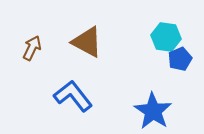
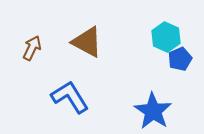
cyan hexagon: rotated 16 degrees clockwise
blue L-shape: moved 3 px left, 1 px down; rotated 6 degrees clockwise
